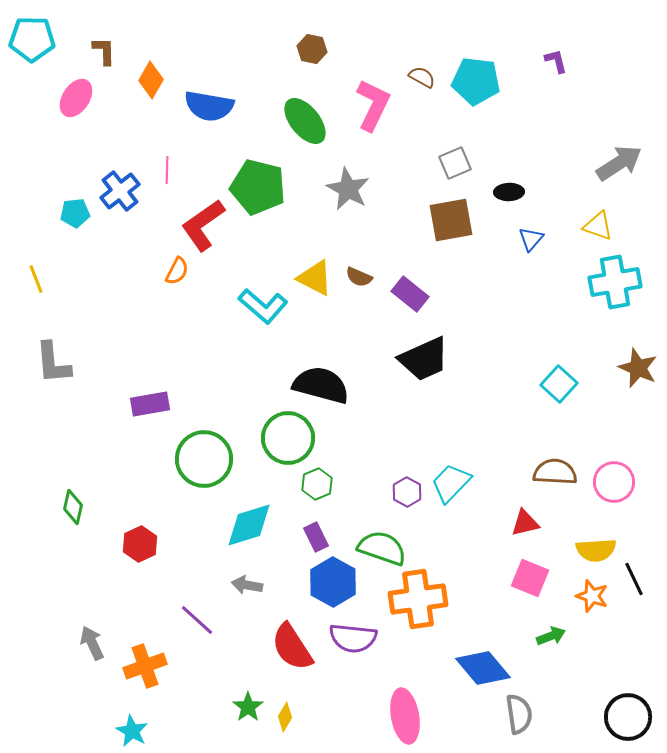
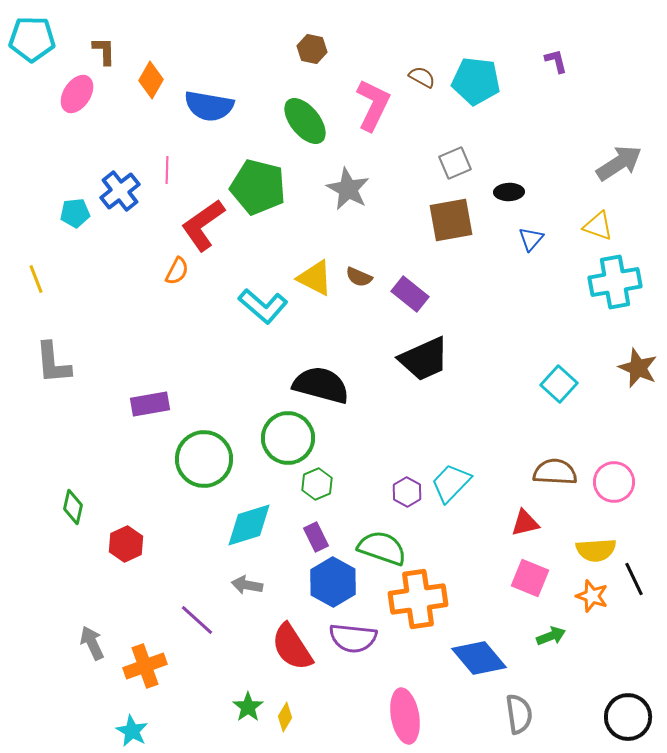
pink ellipse at (76, 98): moved 1 px right, 4 px up
red hexagon at (140, 544): moved 14 px left
blue diamond at (483, 668): moved 4 px left, 10 px up
